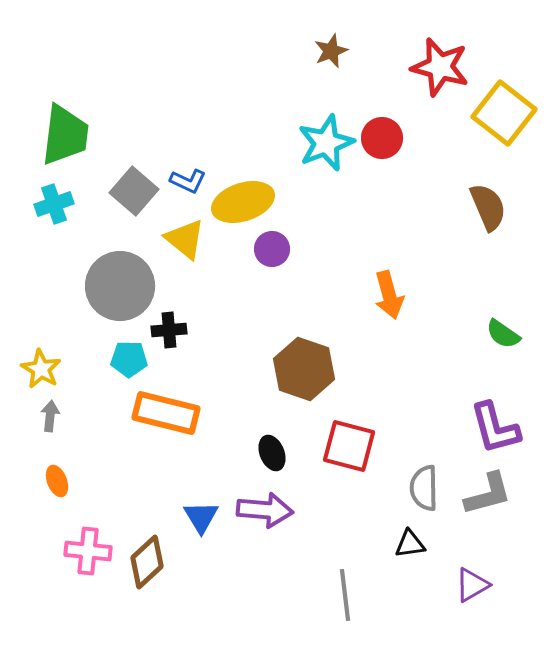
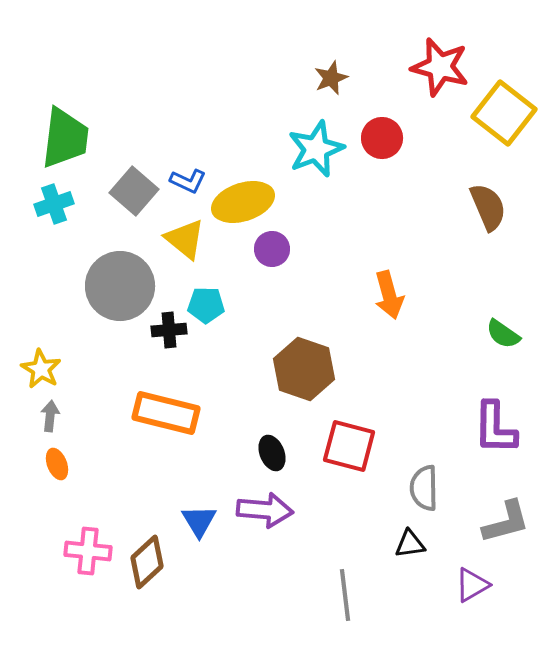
brown star: moved 27 px down
green trapezoid: moved 3 px down
cyan star: moved 10 px left, 6 px down
cyan pentagon: moved 77 px right, 54 px up
purple L-shape: rotated 16 degrees clockwise
orange ellipse: moved 17 px up
gray L-shape: moved 18 px right, 28 px down
blue triangle: moved 2 px left, 4 px down
